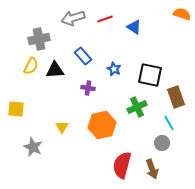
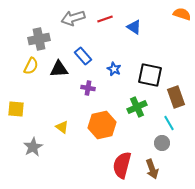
black triangle: moved 4 px right, 1 px up
yellow triangle: rotated 24 degrees counterclockwise
gray star: rotated 18 degrees clockwise
